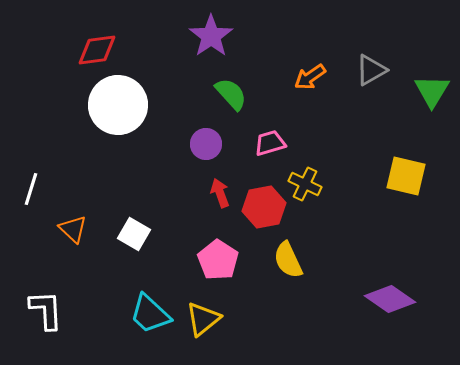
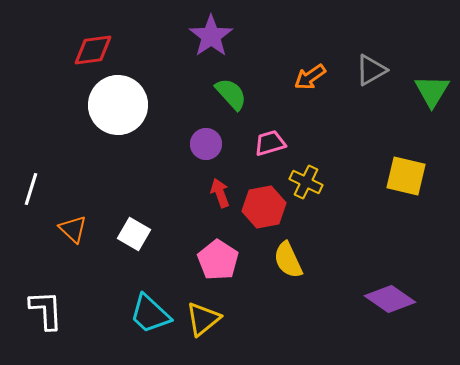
red diamond: moved 4 px left
yellow cross: moved 1 px right, 2 px up
